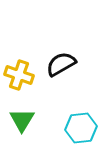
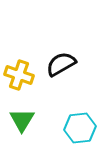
cyan hexagon: moved 1 px left
